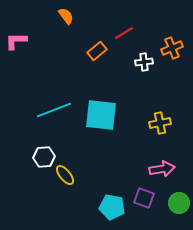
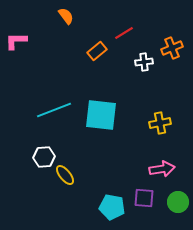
purple square: rotated 15 degrees counterclockwise
green circle: moved 1 px left, 1 px up
